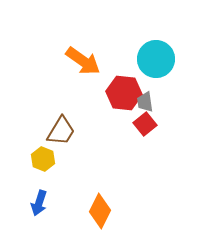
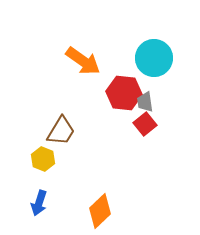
cyan circle: moved 2 px left, 1 px up
orange diamond: rotated 20 degrees clockwise
